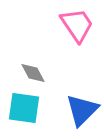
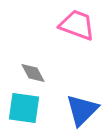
pink trapezoid: rotated 36 degrees counterclockwise
